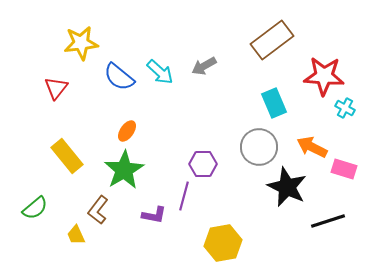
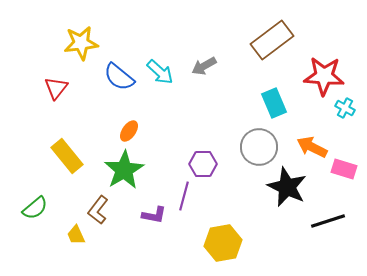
orange ellipse: moved 2 px right
